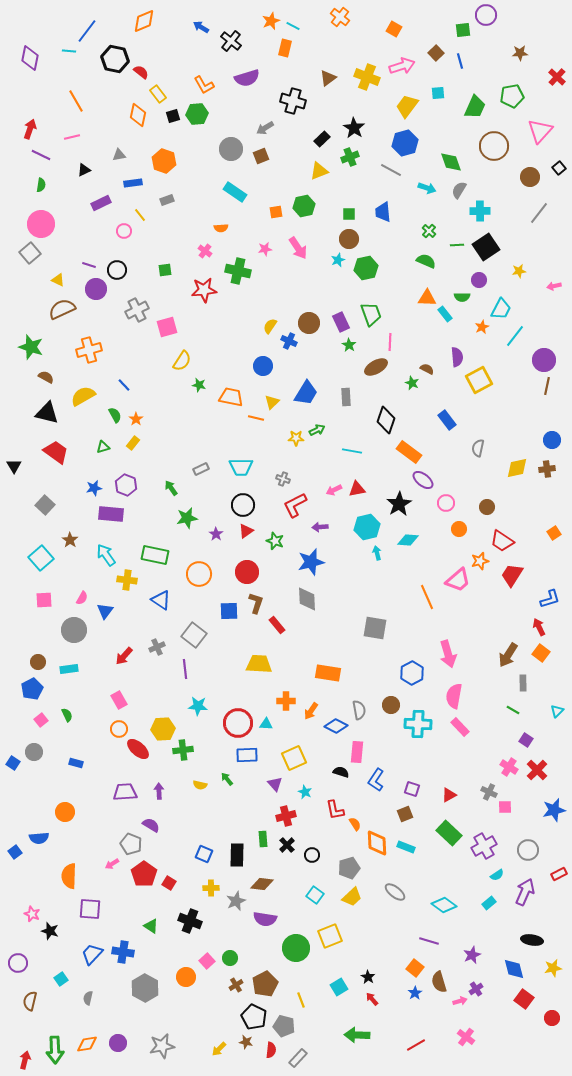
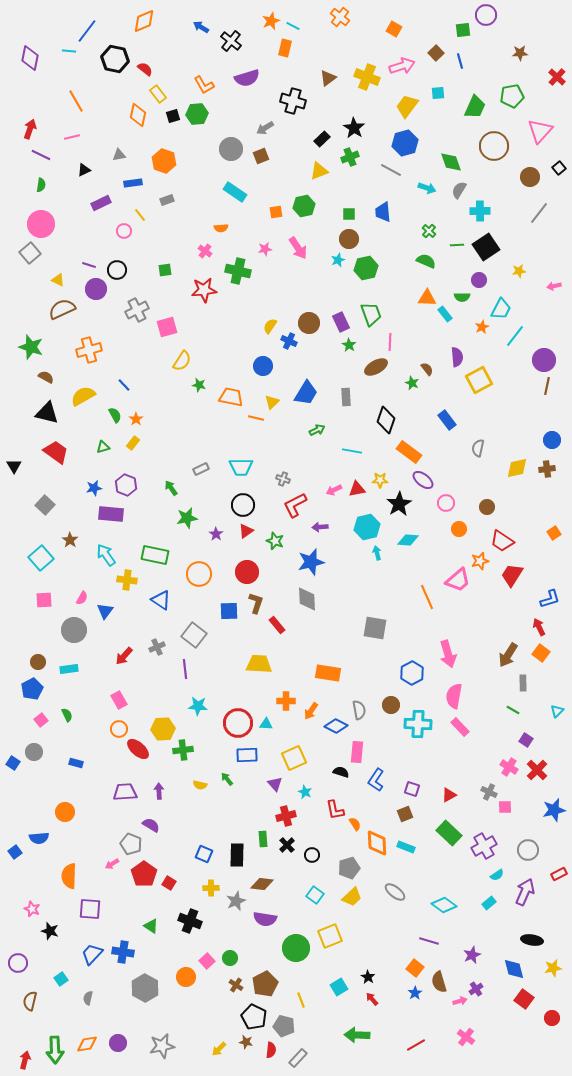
red semicircle at (141, 72): moved 4 px right, 3 px up
brown semicircle at (427, 369): rotated 24 degrees clockwise
yellow star at (296, 438): moved 84 px right, 42 px down
pink star at (32, 914): moved 5 px up
brown cross at (236, 985): rotated 24 degrees counterclockwise
